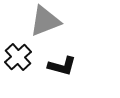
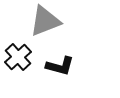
black L-shape: moved 2 px left
